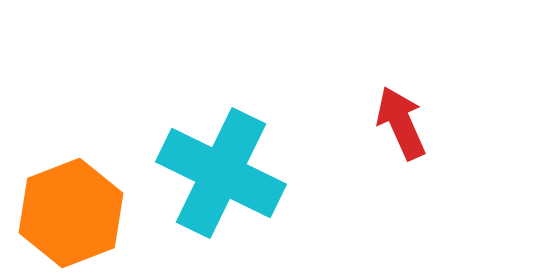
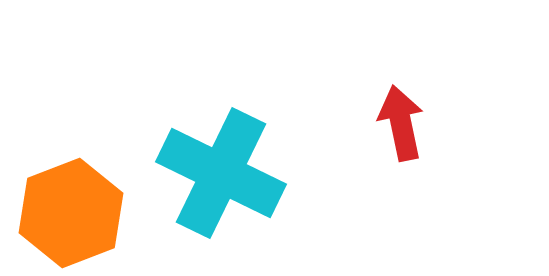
red arrow: rotated 12 degrees clockwise
